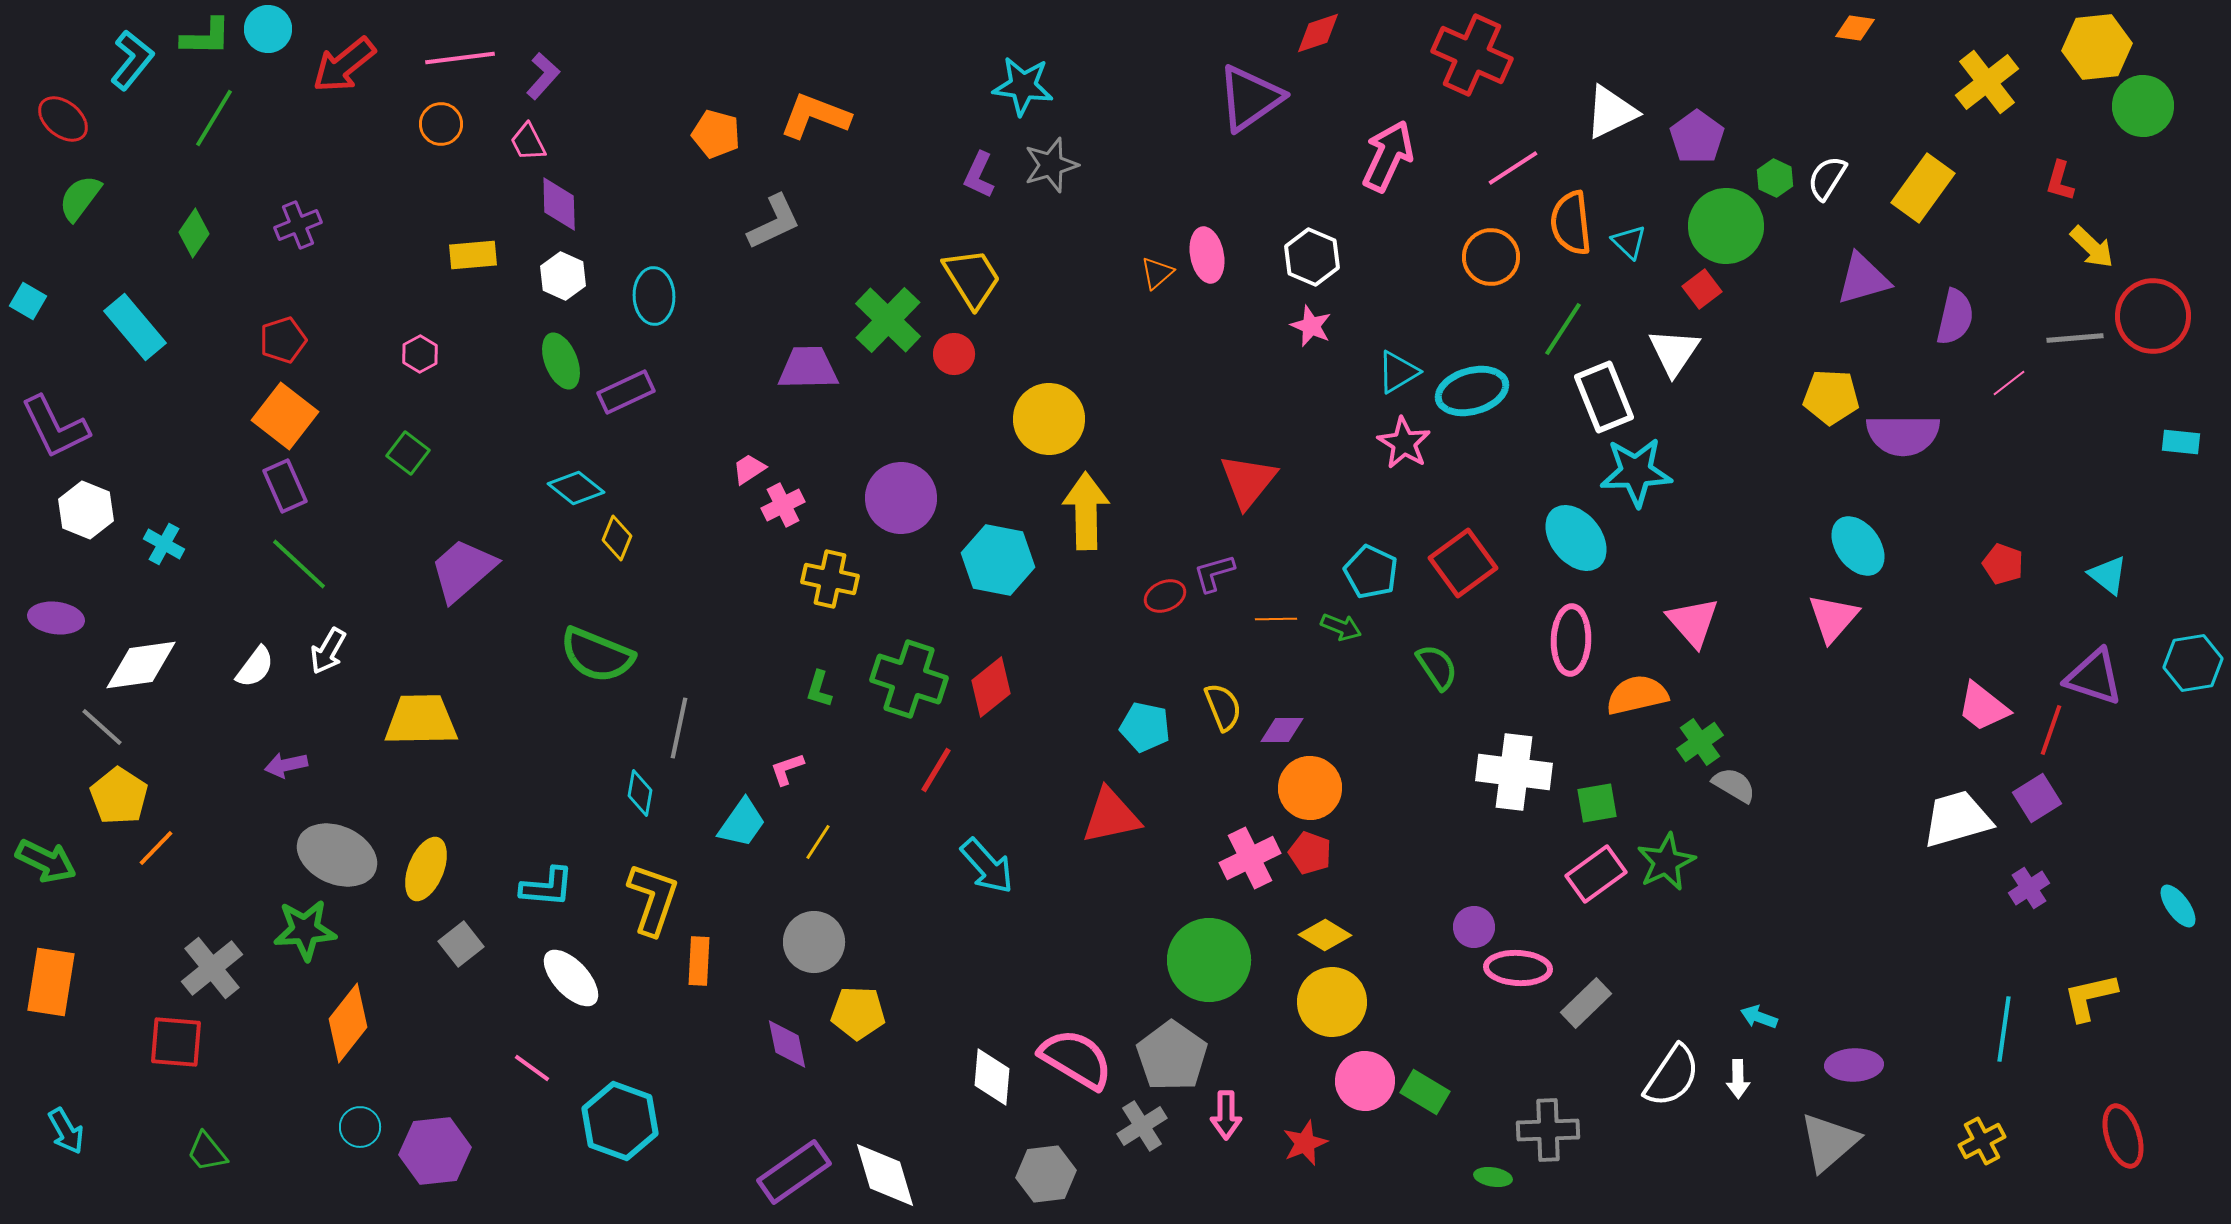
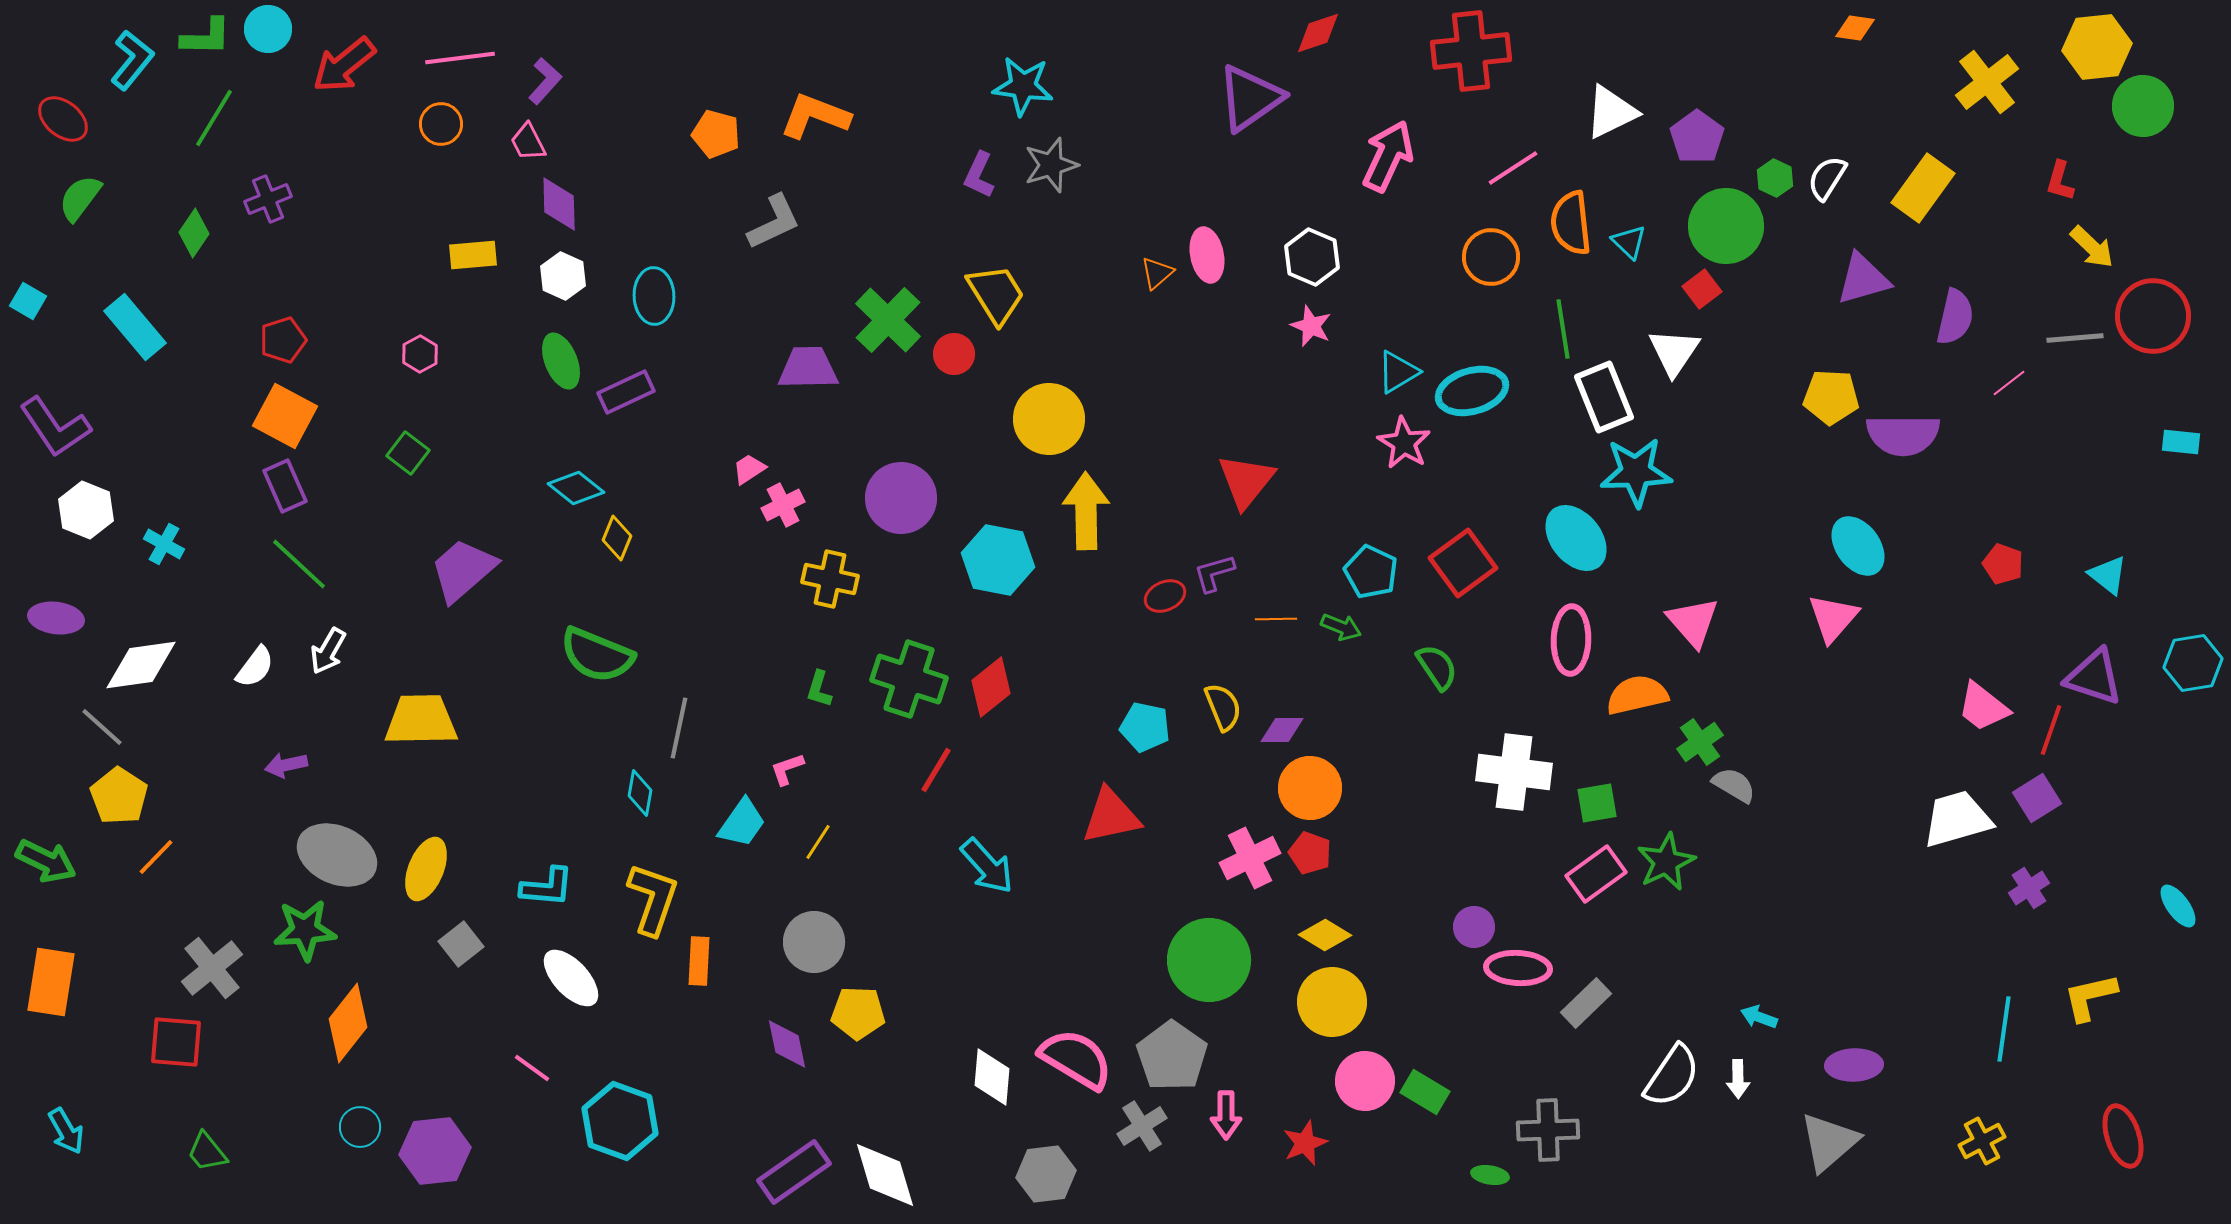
red cross at (1472, 55): moved 1 px left, 4 px up; rotated 30 degrees counterclockwise
purple L-shape at (543, 76): moved 2 px right, 5 px down
purple cross at (298, 225): moved 30 px left, 26 px up
yellow trapezoid at (972, 278): moved 24 px right, 16 px down
green line at (1563, 329): rotated 42 degrees counterclockwise
orange square at (285, 416): rotated 10 degrees counterclockwise
purple L-shape at (55, 427): rotated 8 degrees counterclockwise
red triangle at (1248, 481): moved 2 px left
orange line at (156, 848): moved 9 px down
green ellipse at (1493, 1177): moved 3 px left, 2 px up
